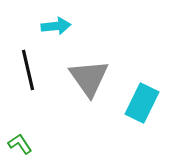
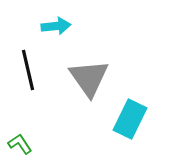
cyan rectangle: moved 12 px left, 16 px down
